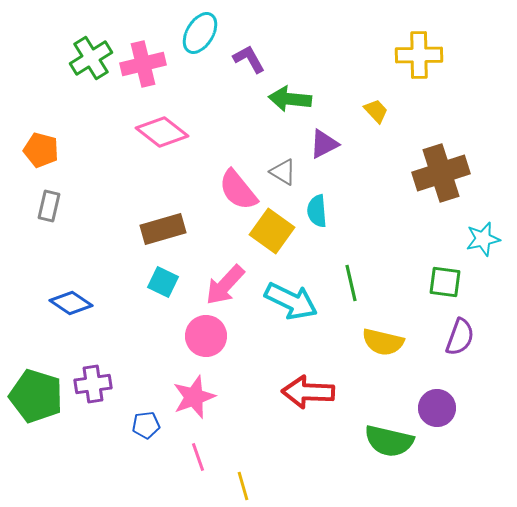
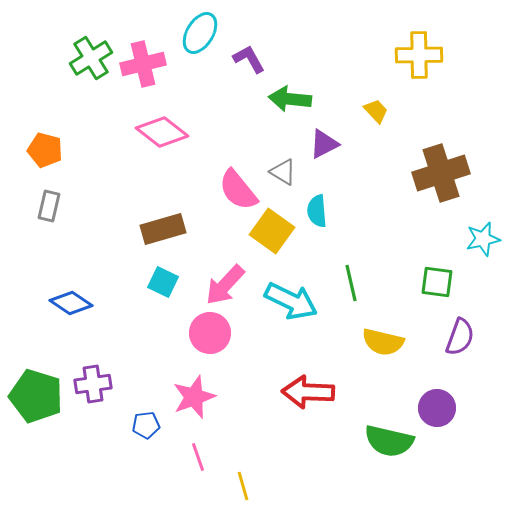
orange pentagon: moved 4 px right
green square: moved 8 px left
pink circle: moved 4 px right, 3 px up
